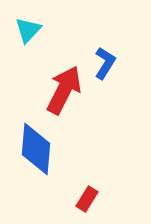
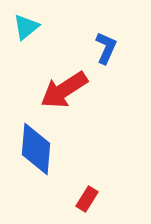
cyan triangle: moved 2 px left, 3 px up; rotated 8 degrees clockwise
blue L-shape: moved 1 px right, 15 px up; rotated 8 degrees counterclockwise
red arrow: rotated 150 degrees counterclockwise
